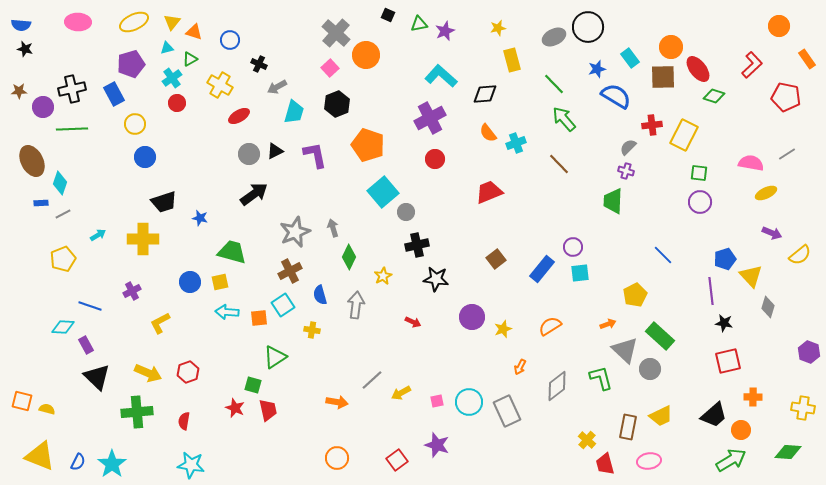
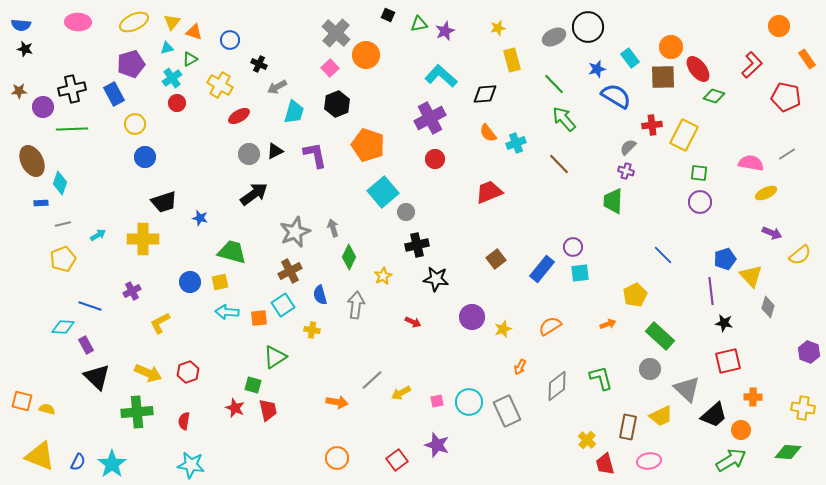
gray line at (63, 214): moved 10 px down; rotated 14 degrees clockwise
gray triangle at (625, 350): moved 62 px right, 39 px down
